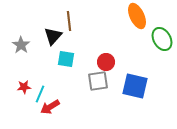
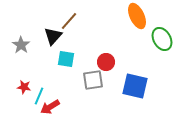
brown line: rotated 48 degrees clockwise
gray square: moved 5 px left, 1 px up
red star: rotated 16 degrees clockwise
cyan line: moved 1 px left, 2 px down
